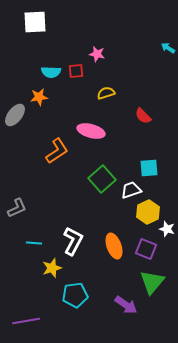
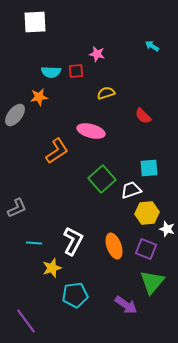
cyan arrow: moved 16 px left, 2 px up
yellow hexagon: moved 1 px left, 1 px down; rotated 20 degrees clockwise
purple line: rotated 64 degrees clockwise
